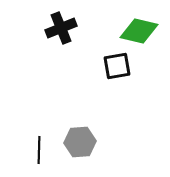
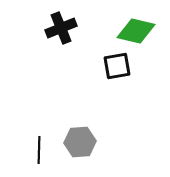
green diamond: moved 3 px left
